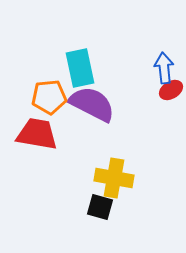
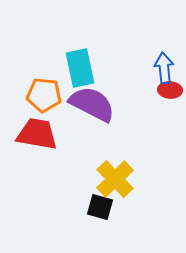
red ellipse: moved 1 px left; rotated 35 degrees clockwise
orange pentagon: moved 5 px left, 2 px up; rotated 12 degrees clockwise
yellow cross: moved 1 px right, 1 px down; rotated 36 degrees clockwise
